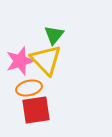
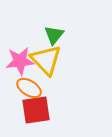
pink star: rotated 12 degrees clockwise
orange ellipse: rotated 45 degrees clockwise
